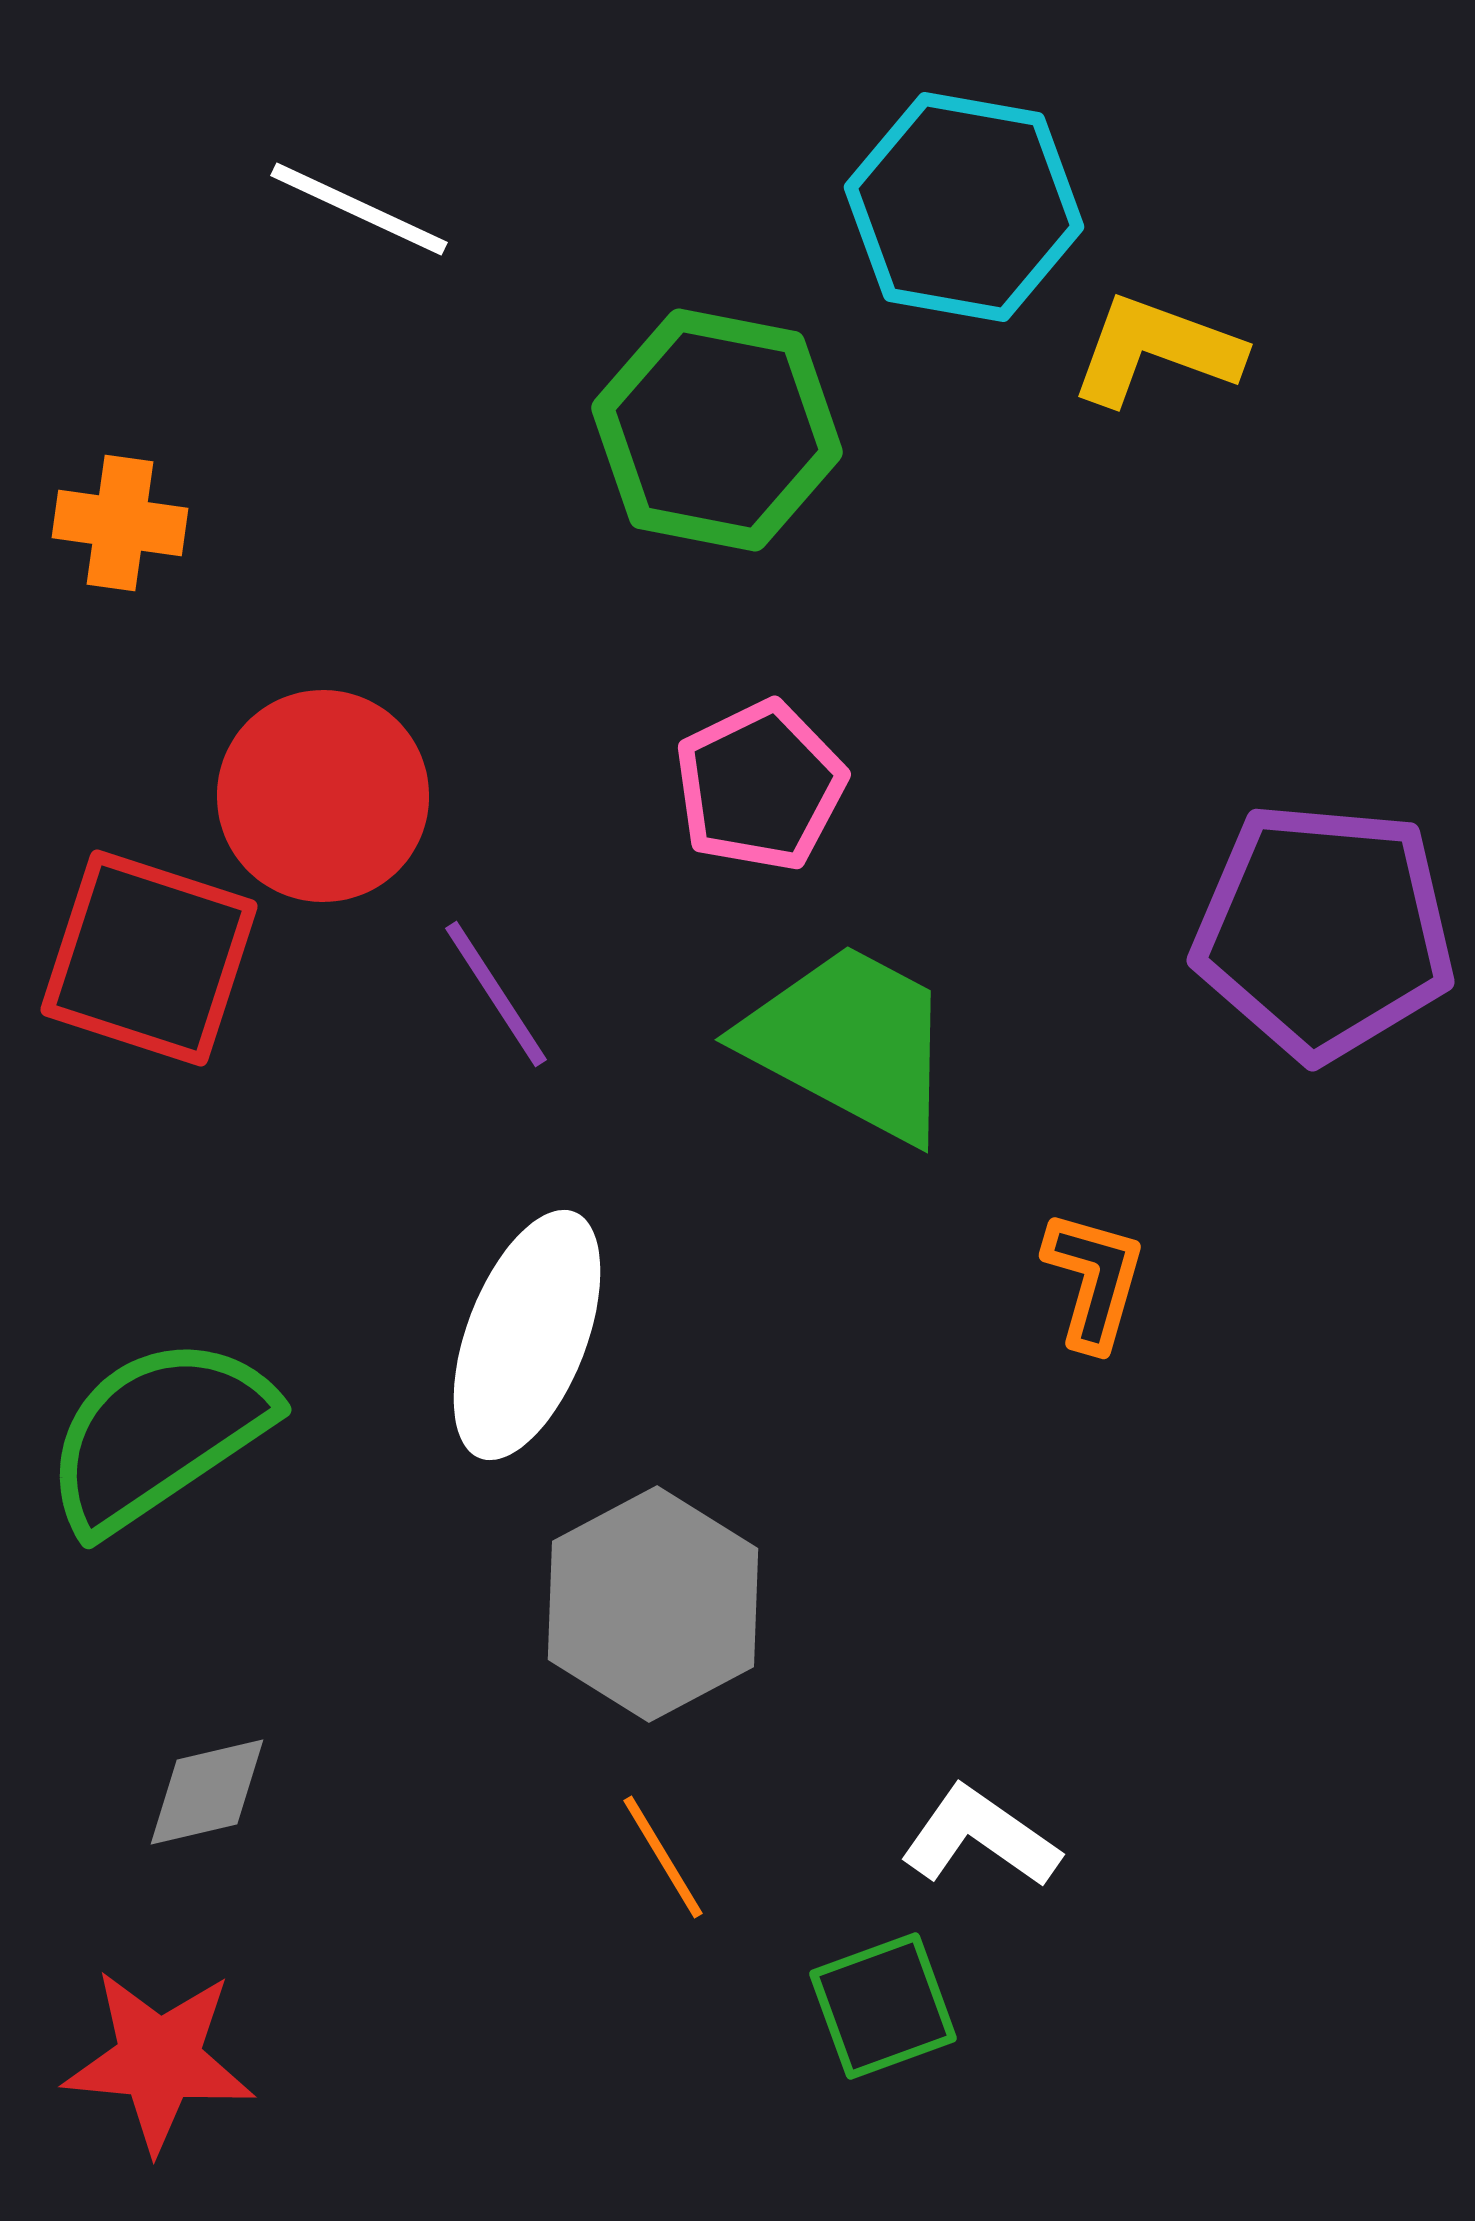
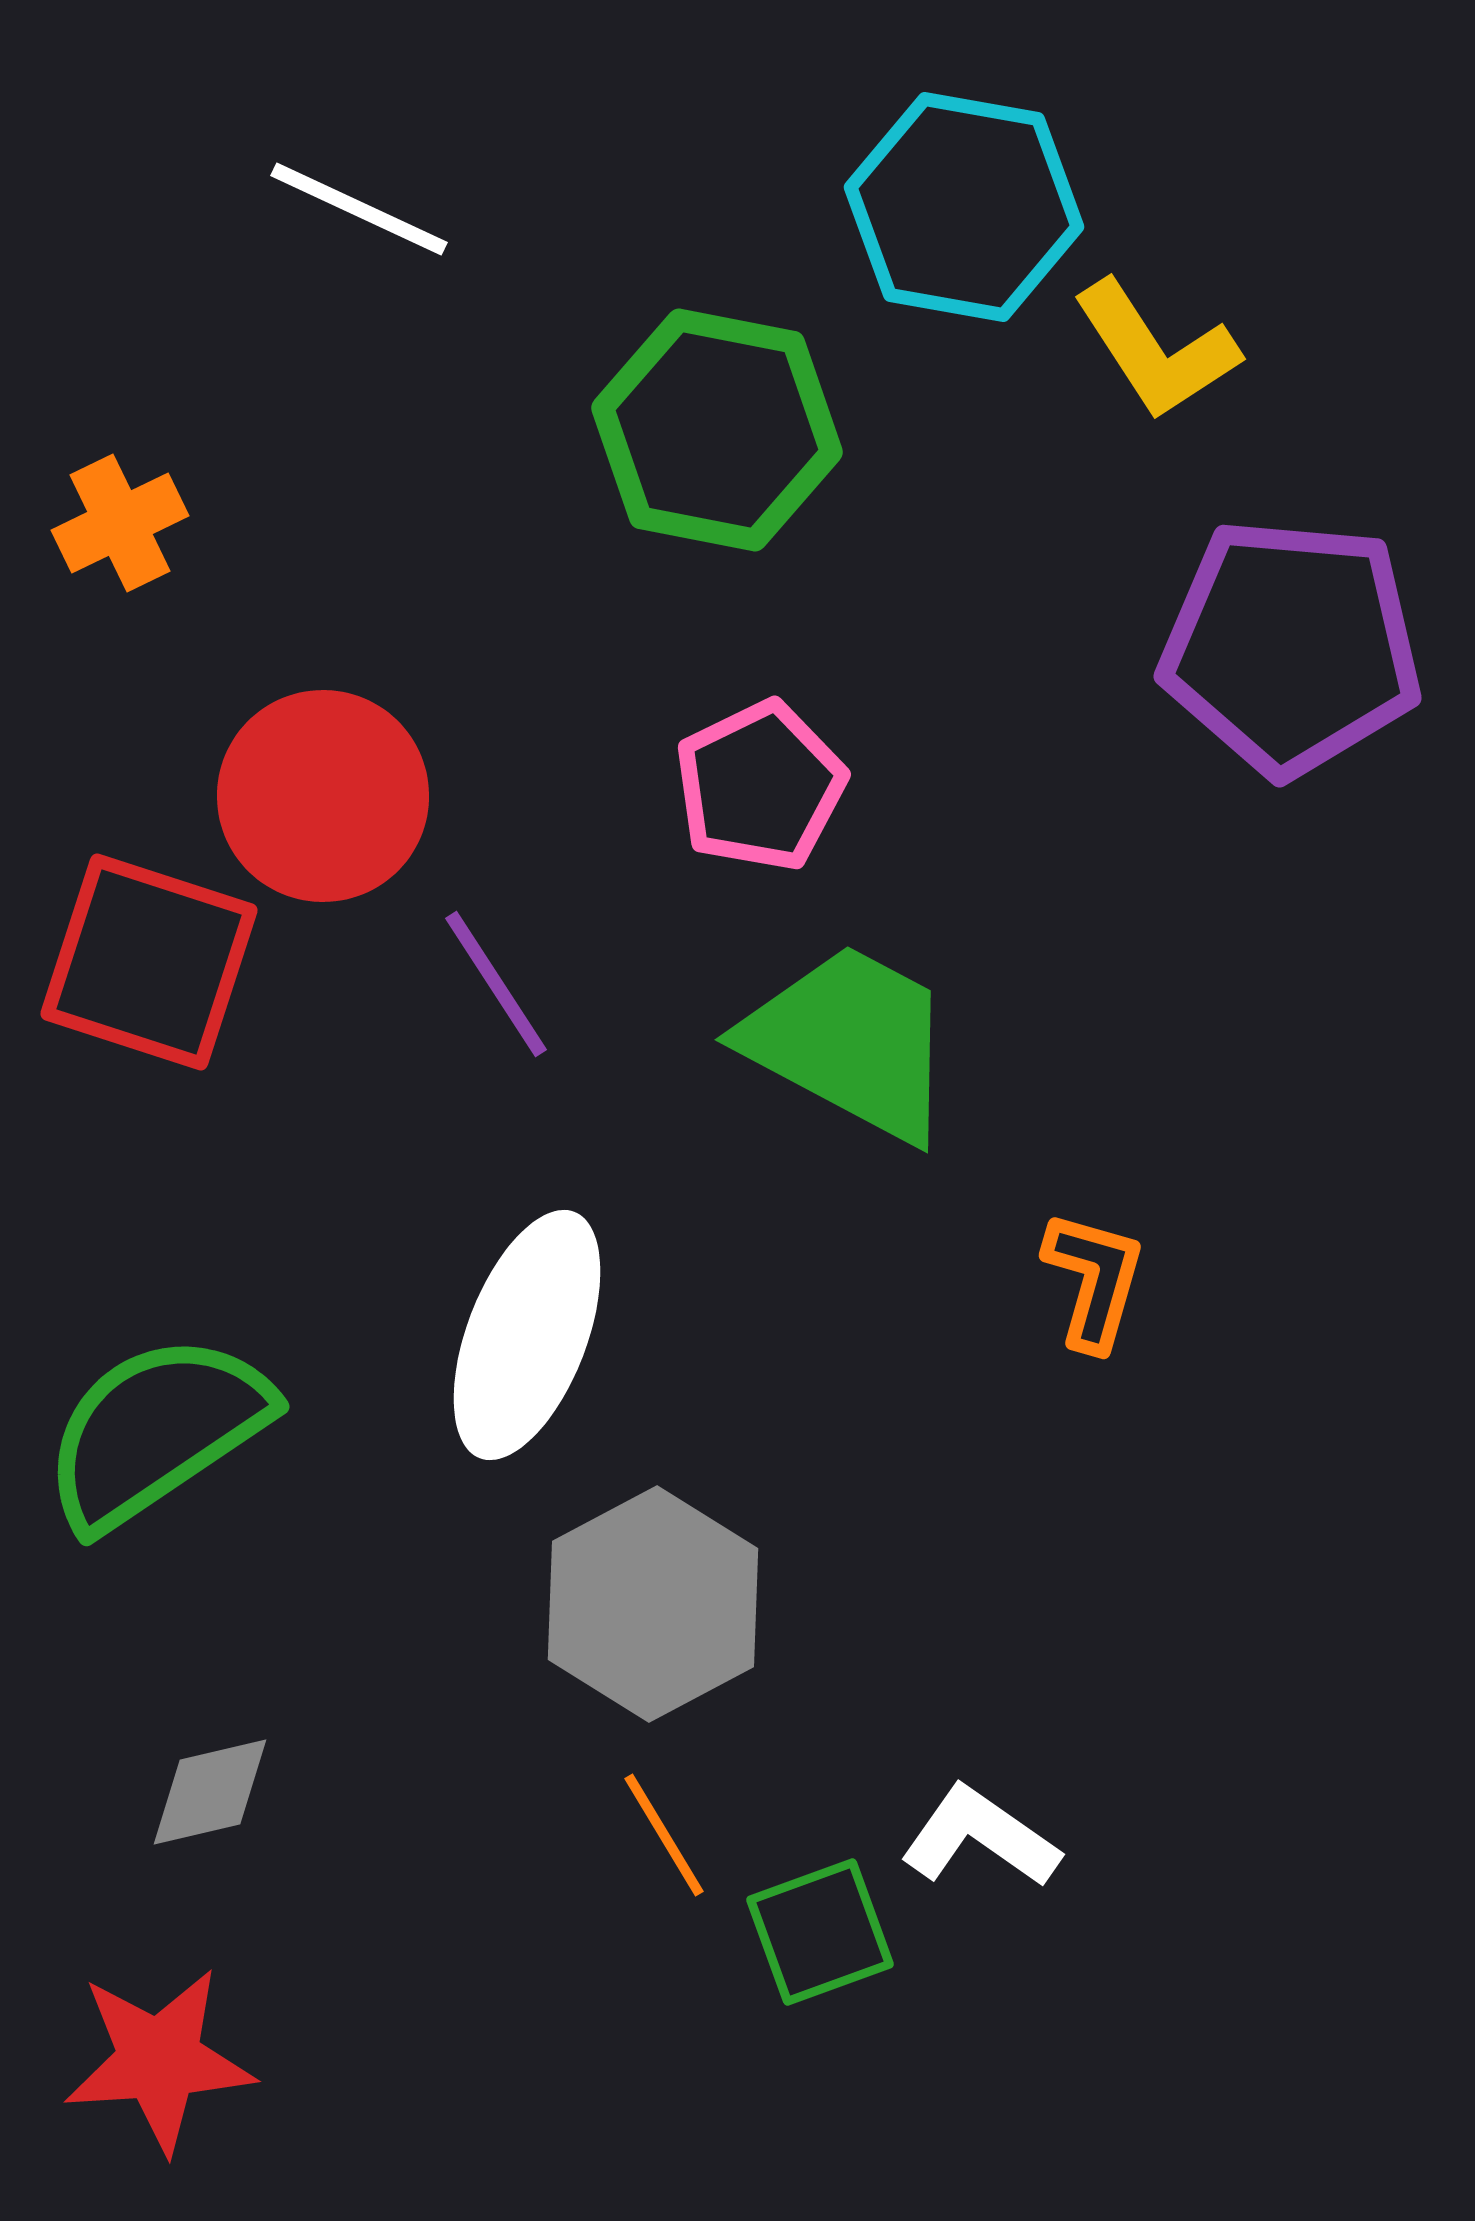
yellow L-shape: rotated 143 degrees counterclockwise
orange cross: rotated 34 degrees counterclockwise
purple pentagon: moved 33 px left, 284 px up
red square: moved 4 px down
purple line: moved 10 px up
green semicircle: moved 2 px left, 3 px up
gray diamond: moved 3 px right
orange line: moved 1 px right, 22 px up
green square: moved 63 px left, 74 px up
red star: rotated 9 degrees counterclockwise
